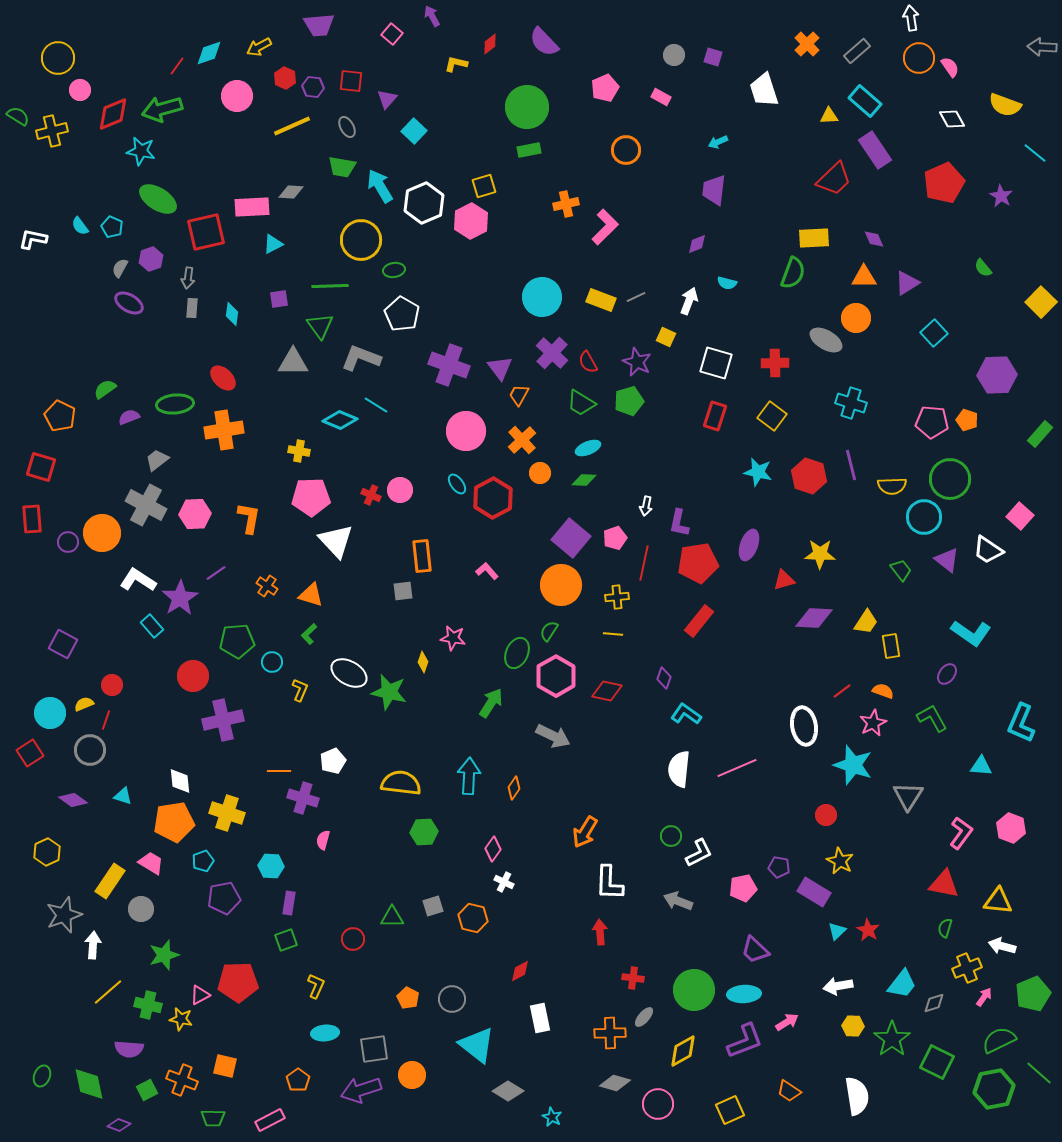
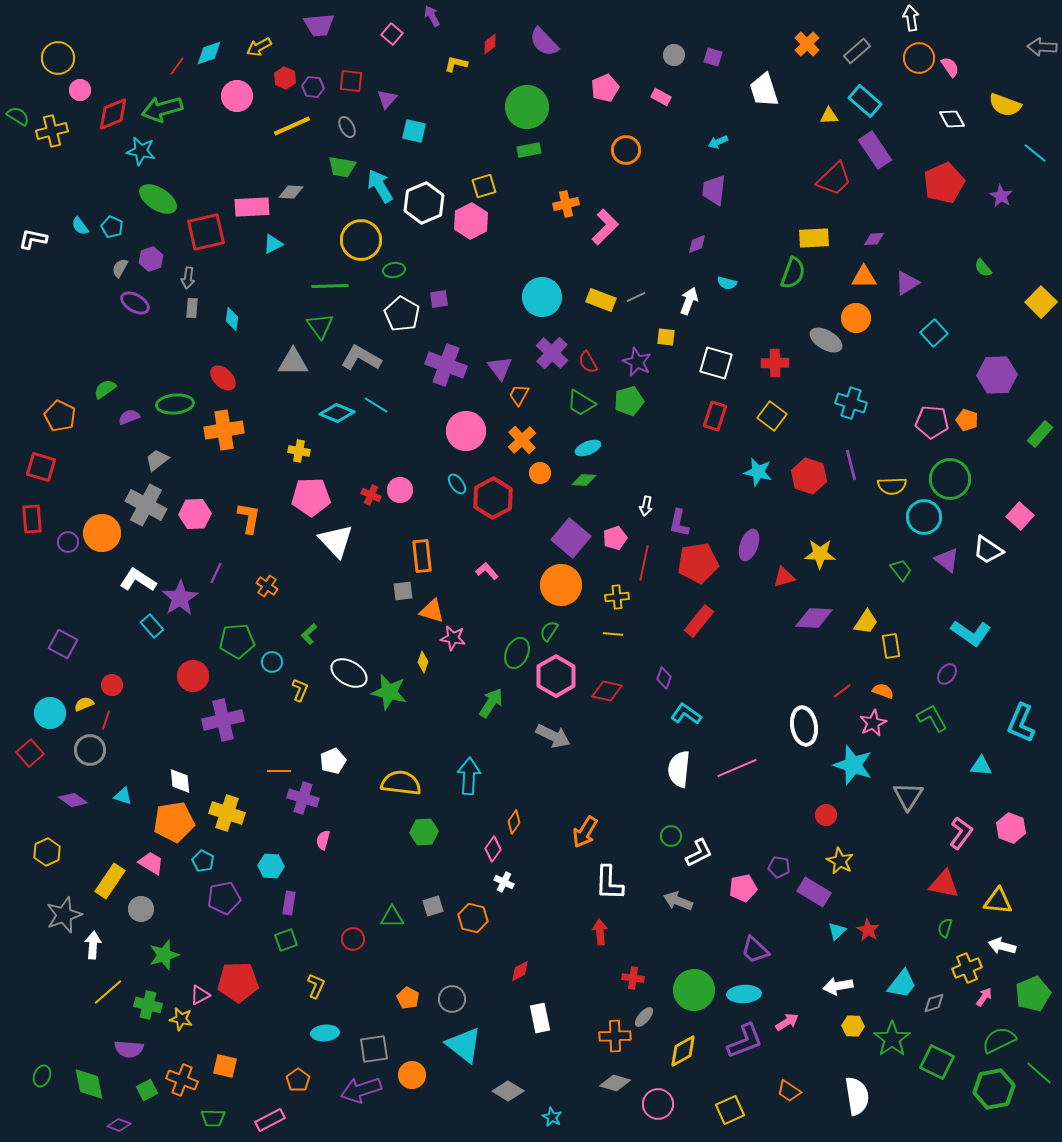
cyan square at (414, 131): rotated 30 degrees counterclockwise
purple diamond at (874, 239): rotated 70 degrees counterclockwise
purple square at (279, 299): moved 160 px right
purple ellipse at (129, 303): moved 6 px right
cyan diamond at (232, 314): moved 5 px down
yellow square at (666, 337): rotated 18 degrees counterclockwise
gray L-shape at (361, 358): rotated 9 degrees clockwise
purple cross at (449, 365): moved 3 px left
cyan diamond at (340, 420): moved 3 px left, 7 px up
purple line at (216, 573): rotated 30 degrees counterclockwise
red triangle at (784, 580): moved 3 px up
orange triangle at (311, 595): moved 121 px right, 16 px down
red square at (30, 753): rotated 8 degrees counterclockwise
orange diamond at (514, 788): moved 34 px down
cyan pentagon at (203, 861): rotated 25 degrees counterclockwise
orange cross at (610, 1033): moved 5 px right, 3 px down
cyan triangle at (477, 1045): moved 13 px left
